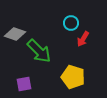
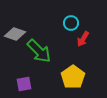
yellow pentagon: rotated 20 degrees clockwise
